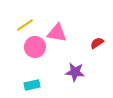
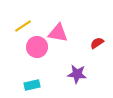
yellow line: moved 2 px left, 1 px down
pink triangle: moved 1 px right
pink circle: moved 2 px right
purple star: moved 2 px right, 2 px down
